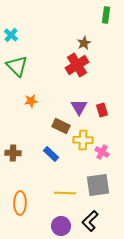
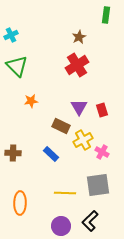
cyan cross: rotated 24 degrees clockwise
brown star: moved 5 px left, 6 px up
yellow cross: rotated 30 degrees counterclockwise
